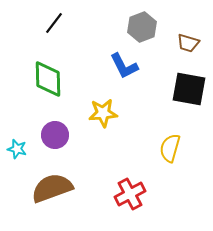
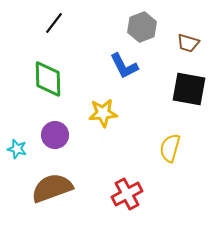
red cross: moved 3 px left
